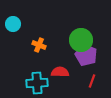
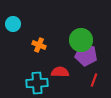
purple pentagon: rotated 15 degrees counterclockwise
red line: moved 2 px right, 1 px up
